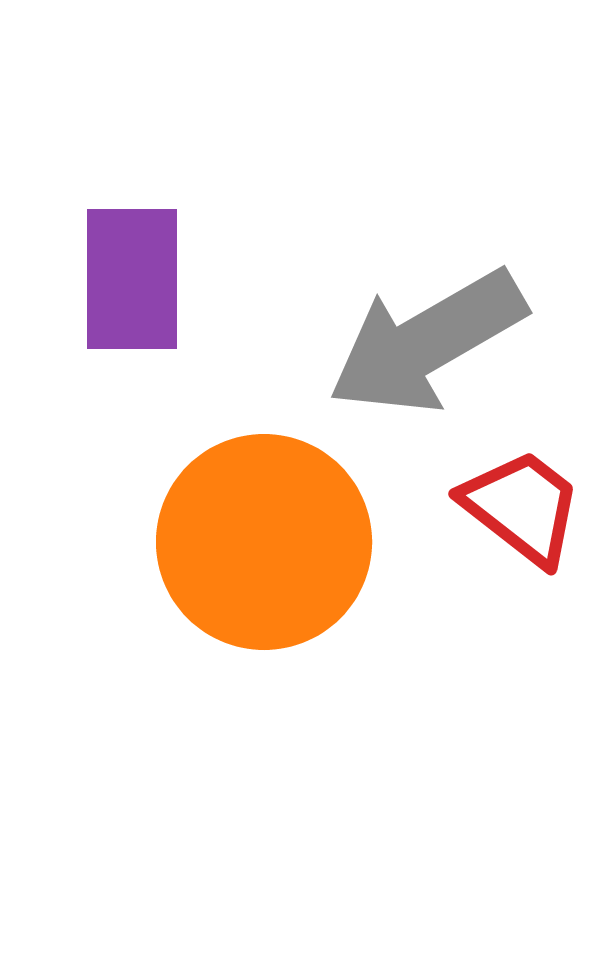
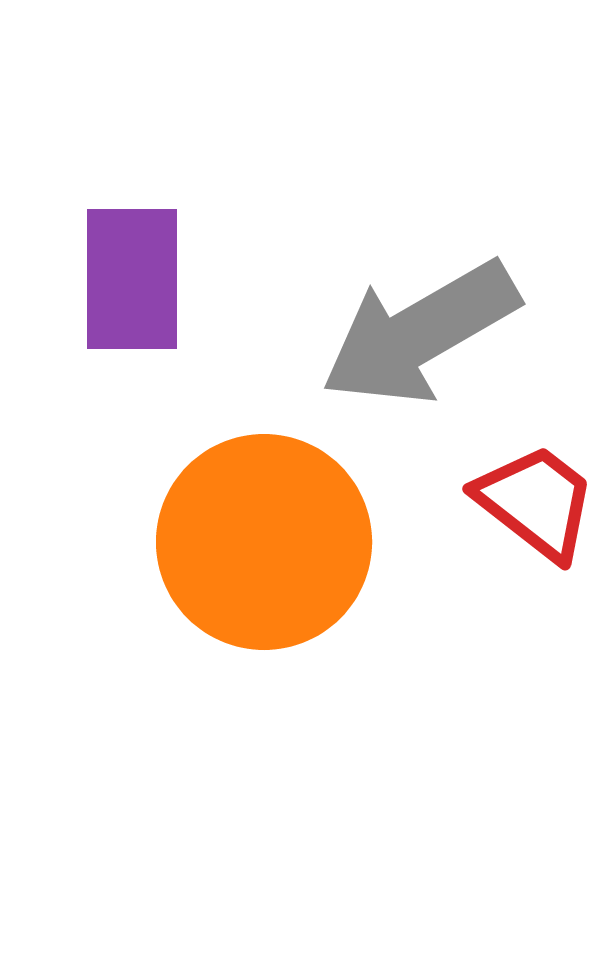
gray arrow: moved 7 px left, 9 px up
red trapezoid: moved 14 px right, 5 px up
